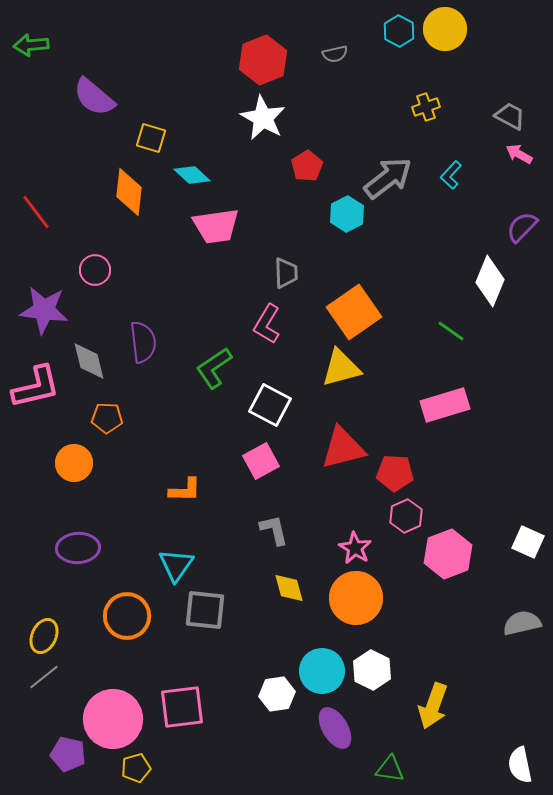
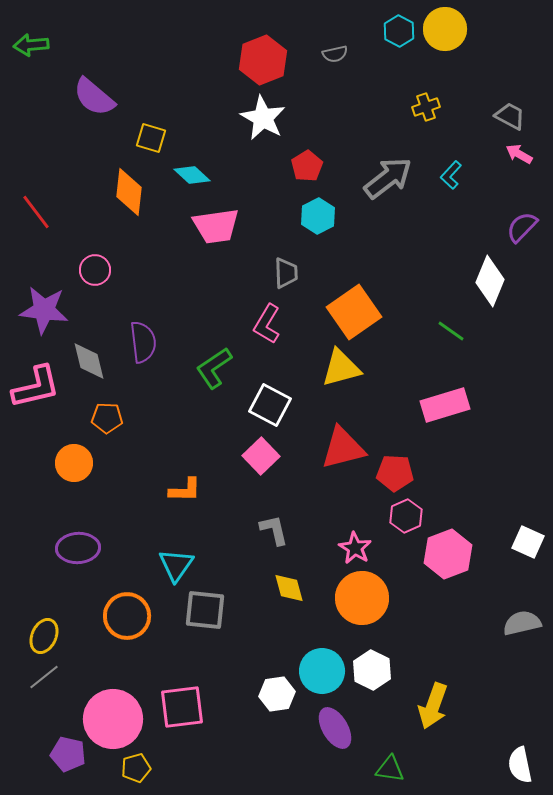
cyan hexagon at (347, 214): moved 29 px left, 2 px down
pink square at (261, 461): moved 5 px up; rotated 15 degrees counterclockwise
orange circle at (356, 598): moved 6 px right
